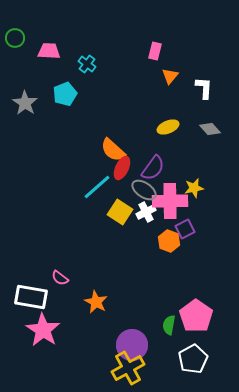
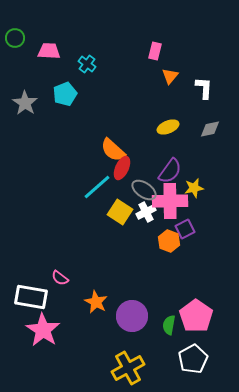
gray diamond: rotated 60 degrees counterclockwise
purple semicircle: moved 17 px right, 3 px down
purple circle: moved 29 px up
